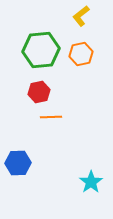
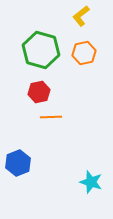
green hexagon: rotated 21 degrees clockwise
orange hexagon: moved 3 px right, 1 px up
blue hexagon: rotated 20 degrees counterclockwise
cyan star: rotated 20 degrees counterclockwise
